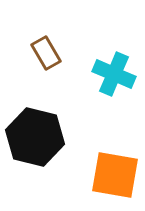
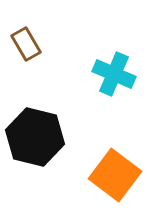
brown rectangle: moved 20 px left, 9 px up
orange square: rotated 27 degrees clockwise
